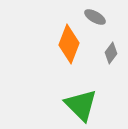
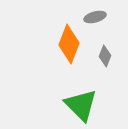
gray ellipse: rotated 45 degrees counterclockwise
gray diamond: moved 6 px left, 3 px down; rotated 15 degrees counterclockwise
